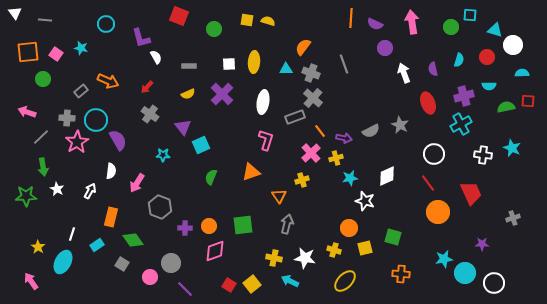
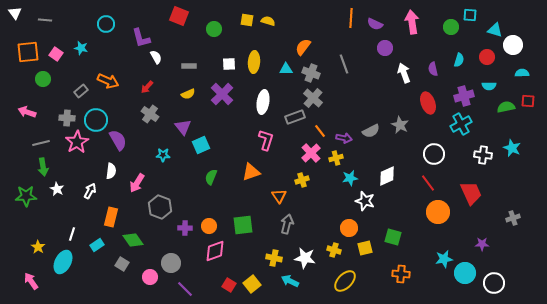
gray line at (41, 137): moved 6 px down; rotated 30 degrees clockwise
